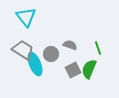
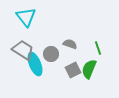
gray semicircle: moved 1 px up
